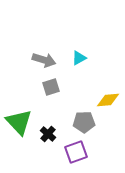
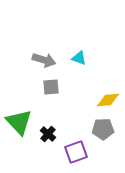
cyan triangle: rotated 49 degrees clockwise
gray square: rotated 12 degrees clockwise
gray pentagon: moved 19 px right, 7 px down
